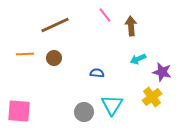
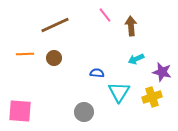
cyan arrow: moved 2 px left
yellow cross: rotated 18 degrees clockwise
cyan triangle: moved 7 px right, 13 px up
pink square: moved 1 px right
